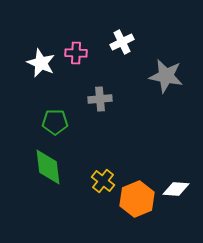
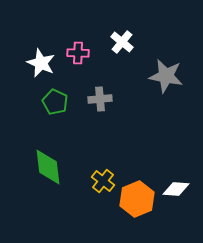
white cross: rotated 25 degrees counterclockwise
pink cross: moved 2 px right
green pentagon: moved 20 px up; rotated 25 degrees clockwise
